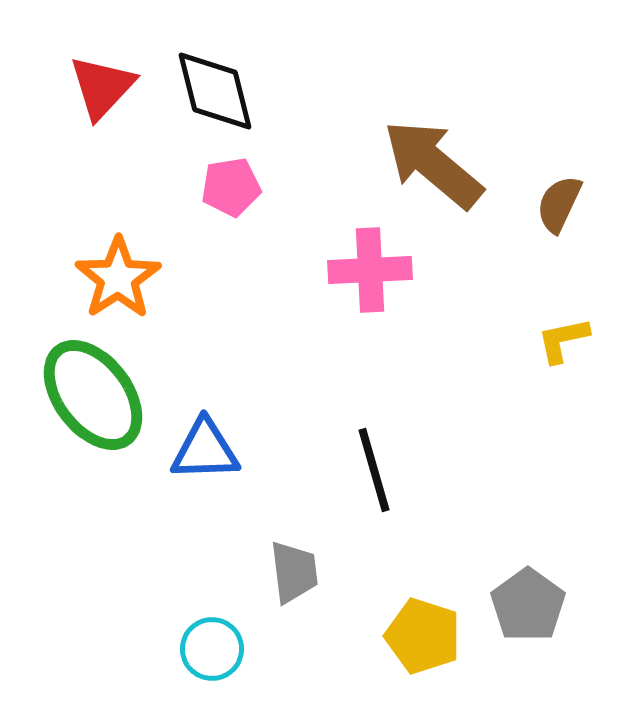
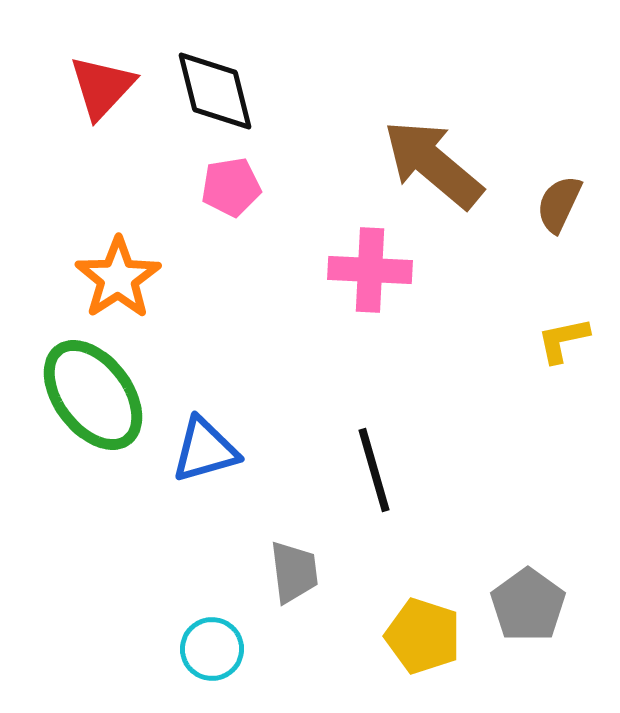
pink cross: rotated 6 degrees clockwise
blue triangle: rotated 14 degrees counterclockwise
